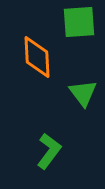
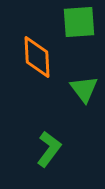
green triangle: moved 1 px right, 4 px up
green L-shape: moved 2 px up
